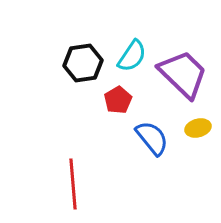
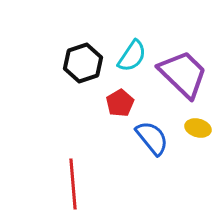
black hexagon: rotated 9 degrees counterclockwise
red pentagon: moved 2 px right, 3 px down
yellow ellipse: rotated 30 degrees clockwise
